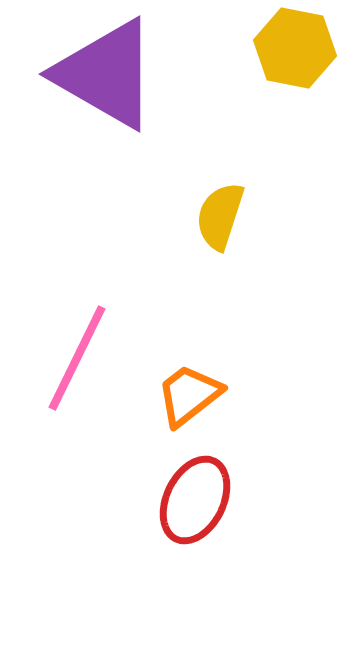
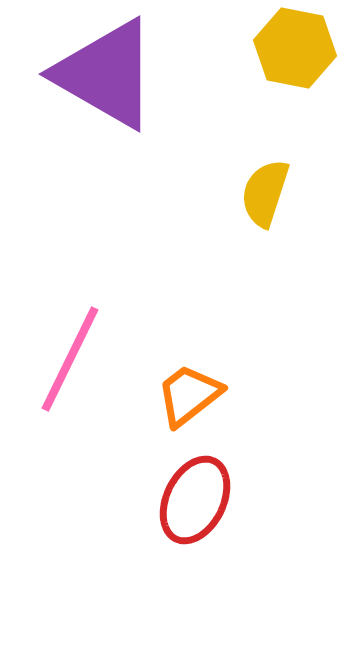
yellow semicircle: moved 45 px right, 23 px up
pink line: moved 7 px left, 1 px down
